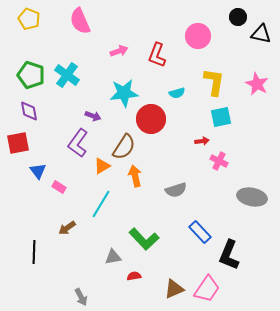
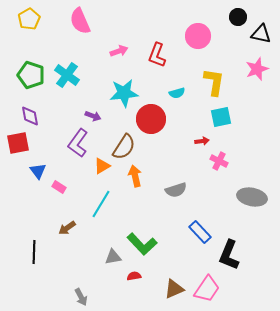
yellow pentagon: rotated 20 degrees clockwise
pink star: moved 15 px up; rotated 25 degrees clockwise
purple diamond: moved 1 px right, 5 px down
green L-shape: moved 2 px left, 5 px down
